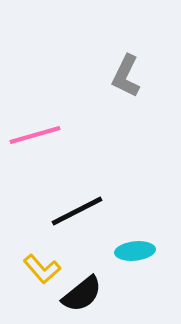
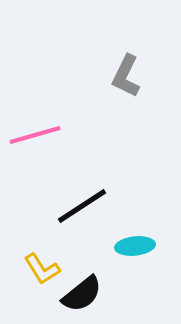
black line: moved 5 px right, 5 px up; rotated 6 degrees counterclockwise
cyan ellipse: moved 5 px up
yellow L-shape: rotated 9 degrees clockwise
